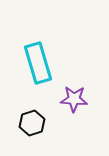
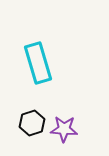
purple star: moved 10 px left, 30 px down
